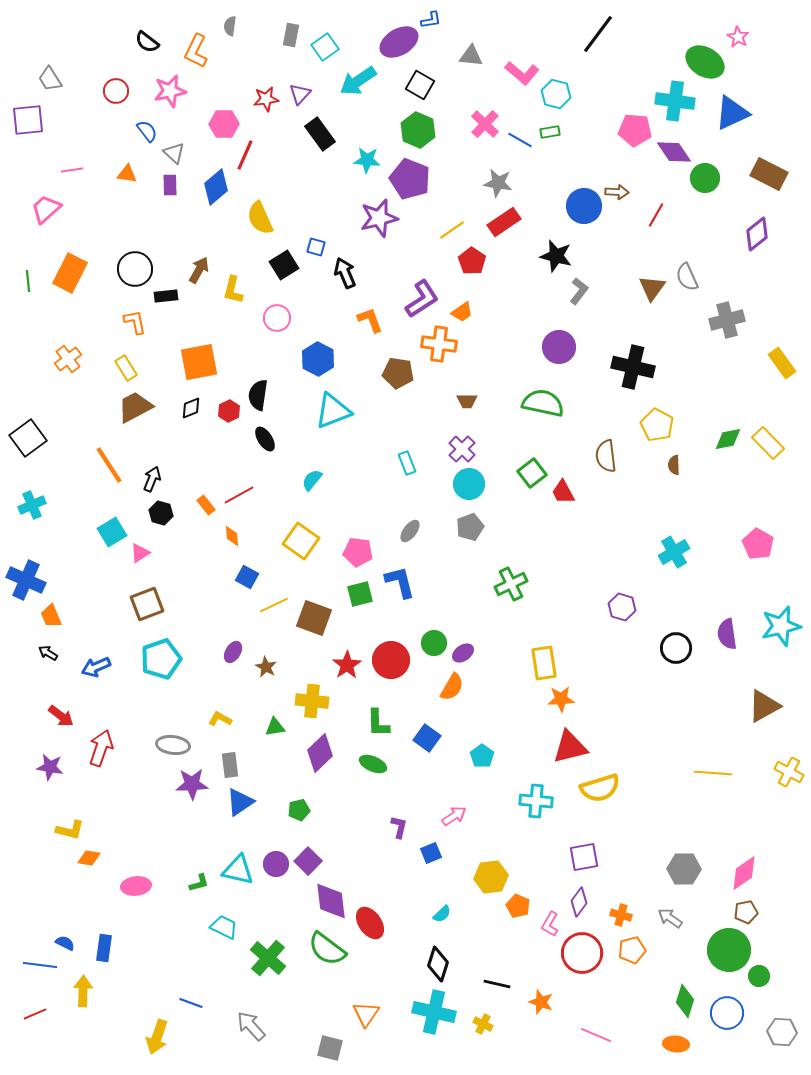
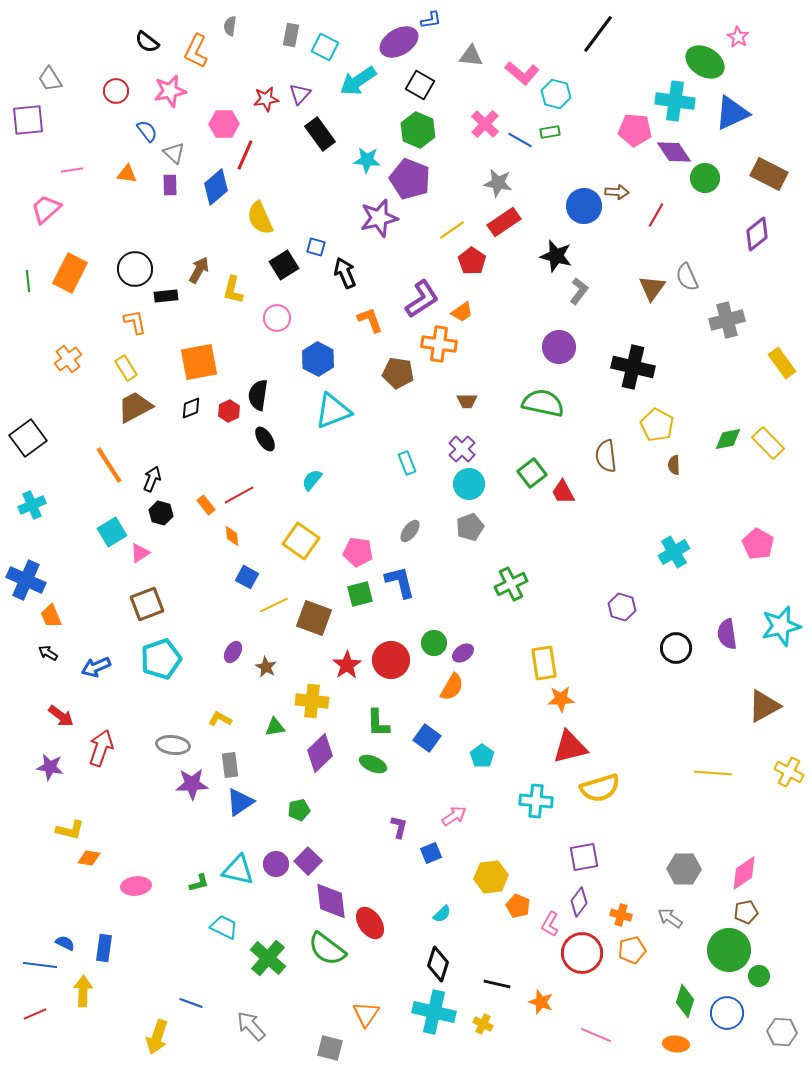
cyan square at (325, 47): rotated 28 degrees counterclockwise
